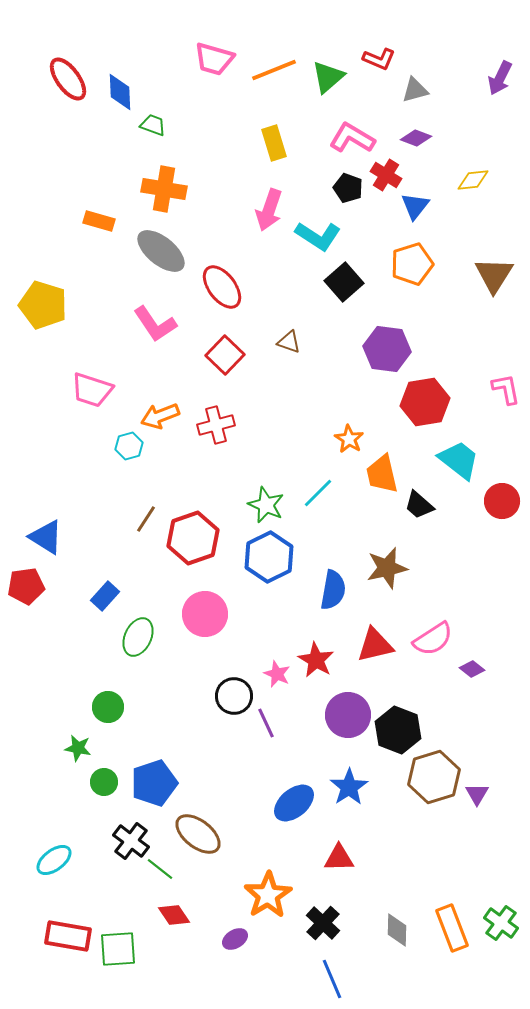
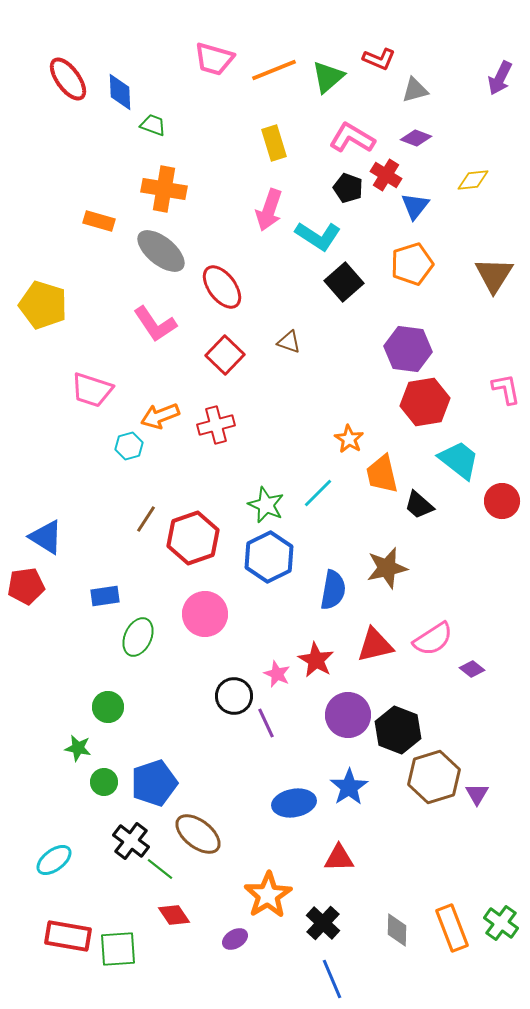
purple hexagon at (387, 349): moved 21 px right
blue rectangle at (105, 596): rotated 40 degrees clockwise
blue ellipse at (294, 803): rotated 30 degrees clockwise
